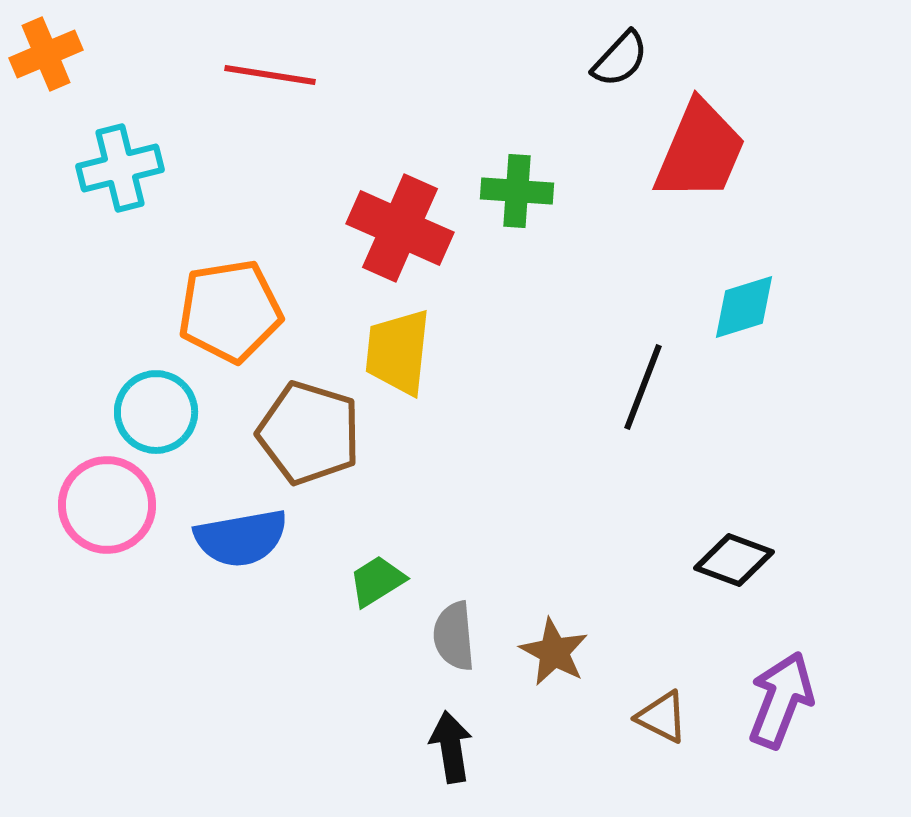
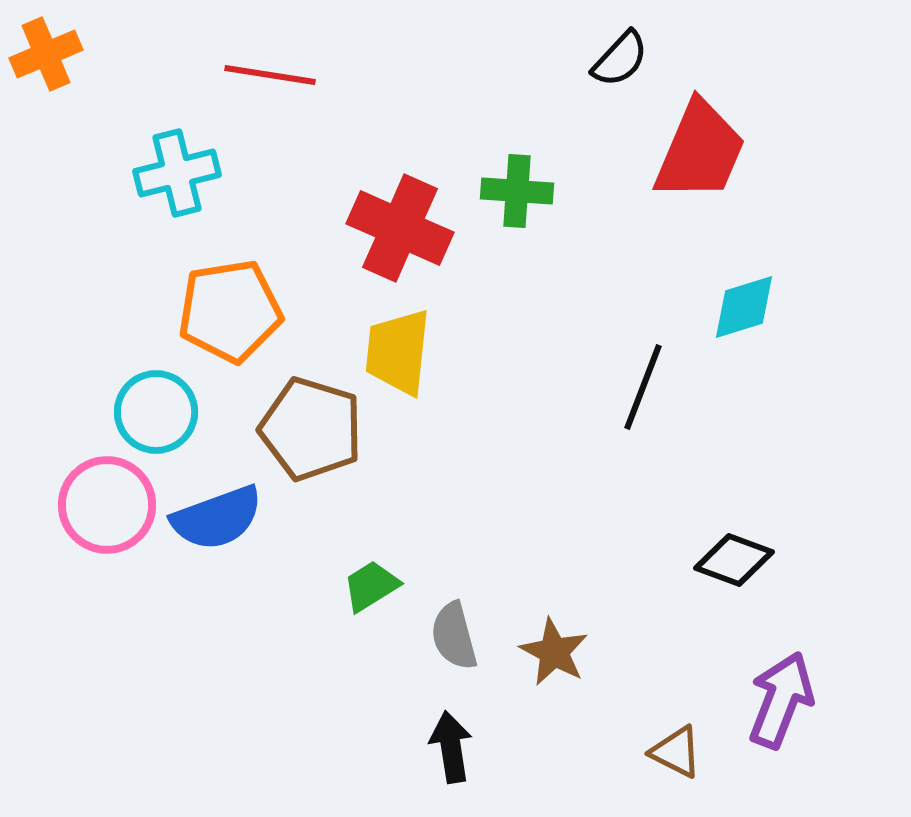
cyan cross: moved 57 px right, 5 px down
brown pentagon: moved 2 px right, 4 px up
blue semicircle: moved 24 px left, 20 px up; rotated 10 degrees counterclockwise
green trapezoid: moved 6 px left, 5 px down
gray semicircle: rotated 10 degrees counterclockwise
brown triangle: moved 14 px right, 35 px down
